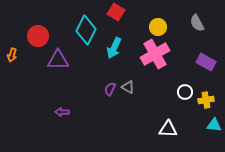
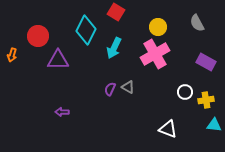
white triangle: rotated 18 degrees clockwise
